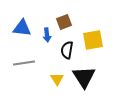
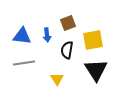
brown square: moved 4 px right, 1 px down
blue triangle: moved 8 px down
black triangle: moved 12 px right, 7 px up
